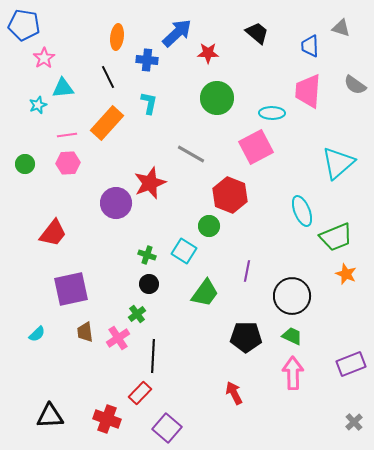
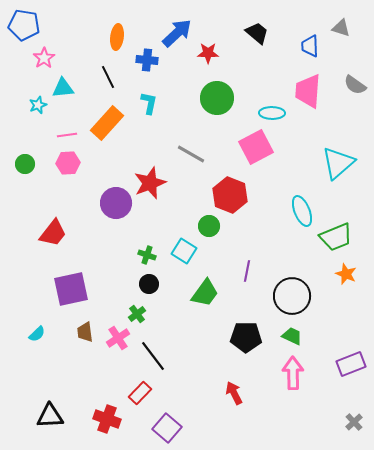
black line at (153, 356): rotated 40 degrees counterclockwise
